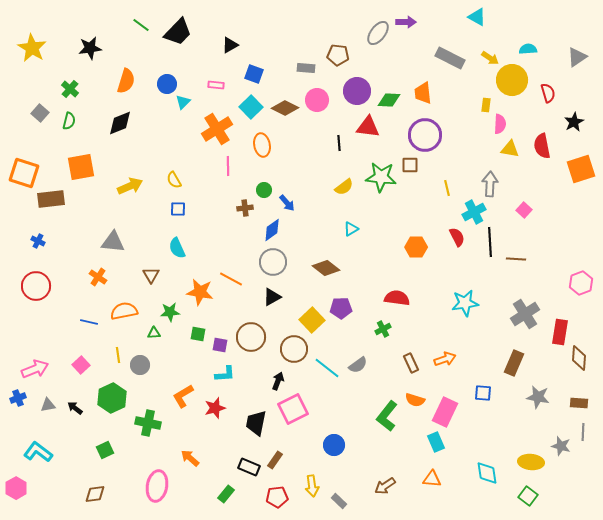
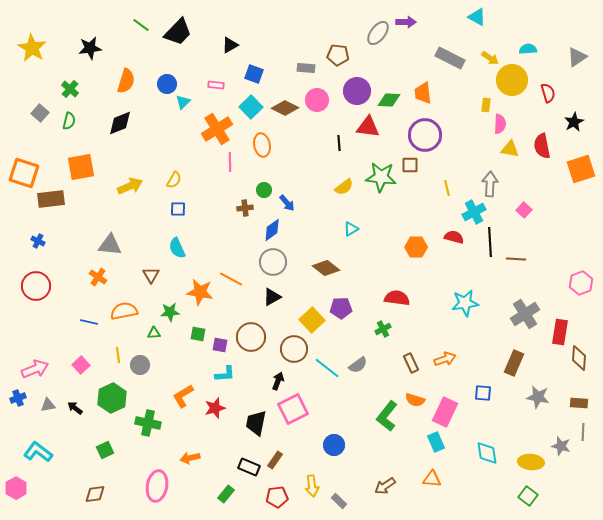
pink line at (228, 166): moved 2 px right, 4 px up
yellow semicircle at (174, 180): rotated 120 degrees counterclockwise
red semicircle at (457, 237): moved 3 px left; rotated 48 degrees counterclockwise
gray triangle at (113, 242): moved 3 px left, 3 px down
orange arrow at (190, 458): rotated 54 degrees counterclockwise
cyan diamond at (487, 473): moved 20 px up
